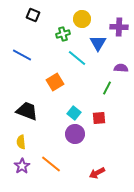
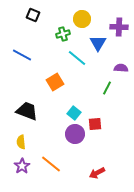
red square: moved 4 px left, 6 px down
